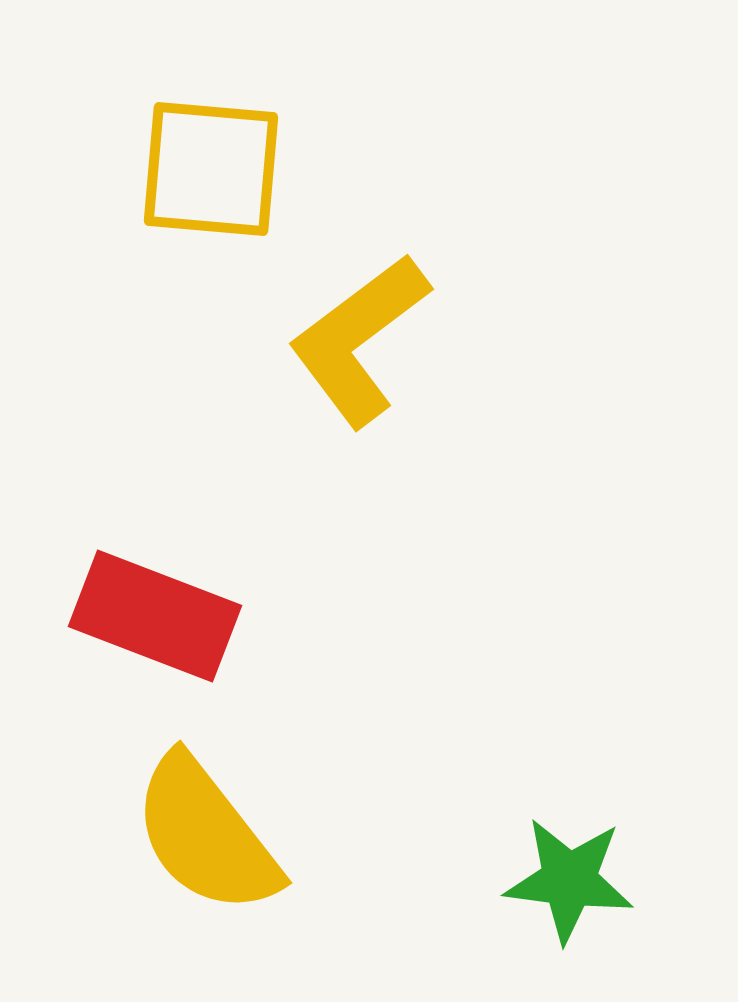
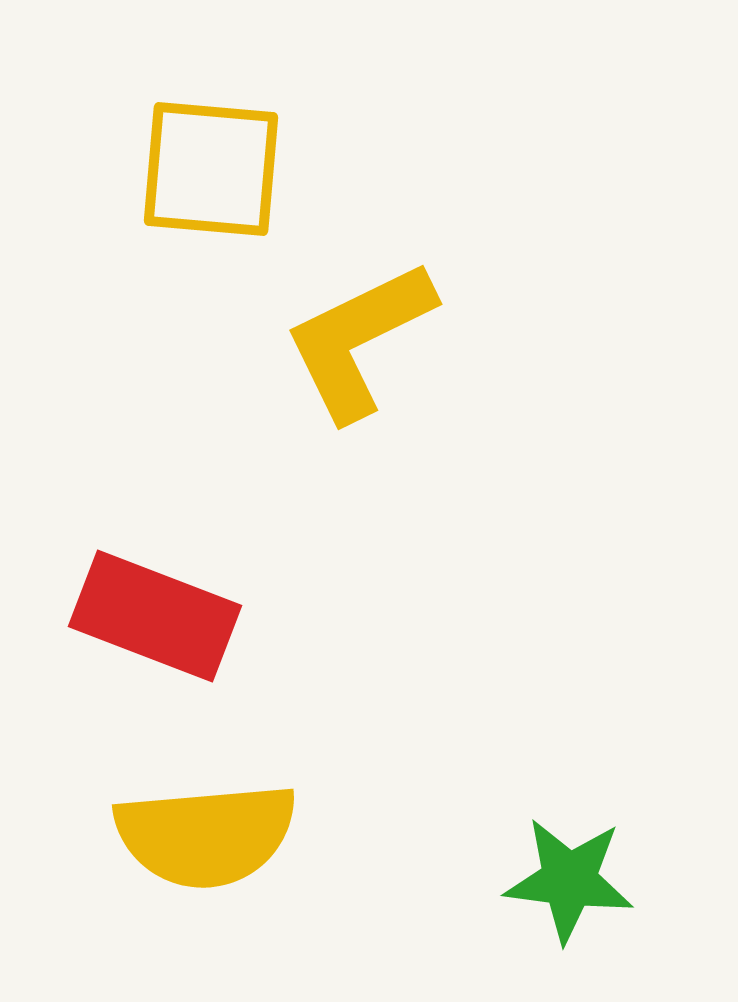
yellow L-shape: rotated 11 degrees clockwise
yellow semicircle: rotated 57 degrees counterclockwise
